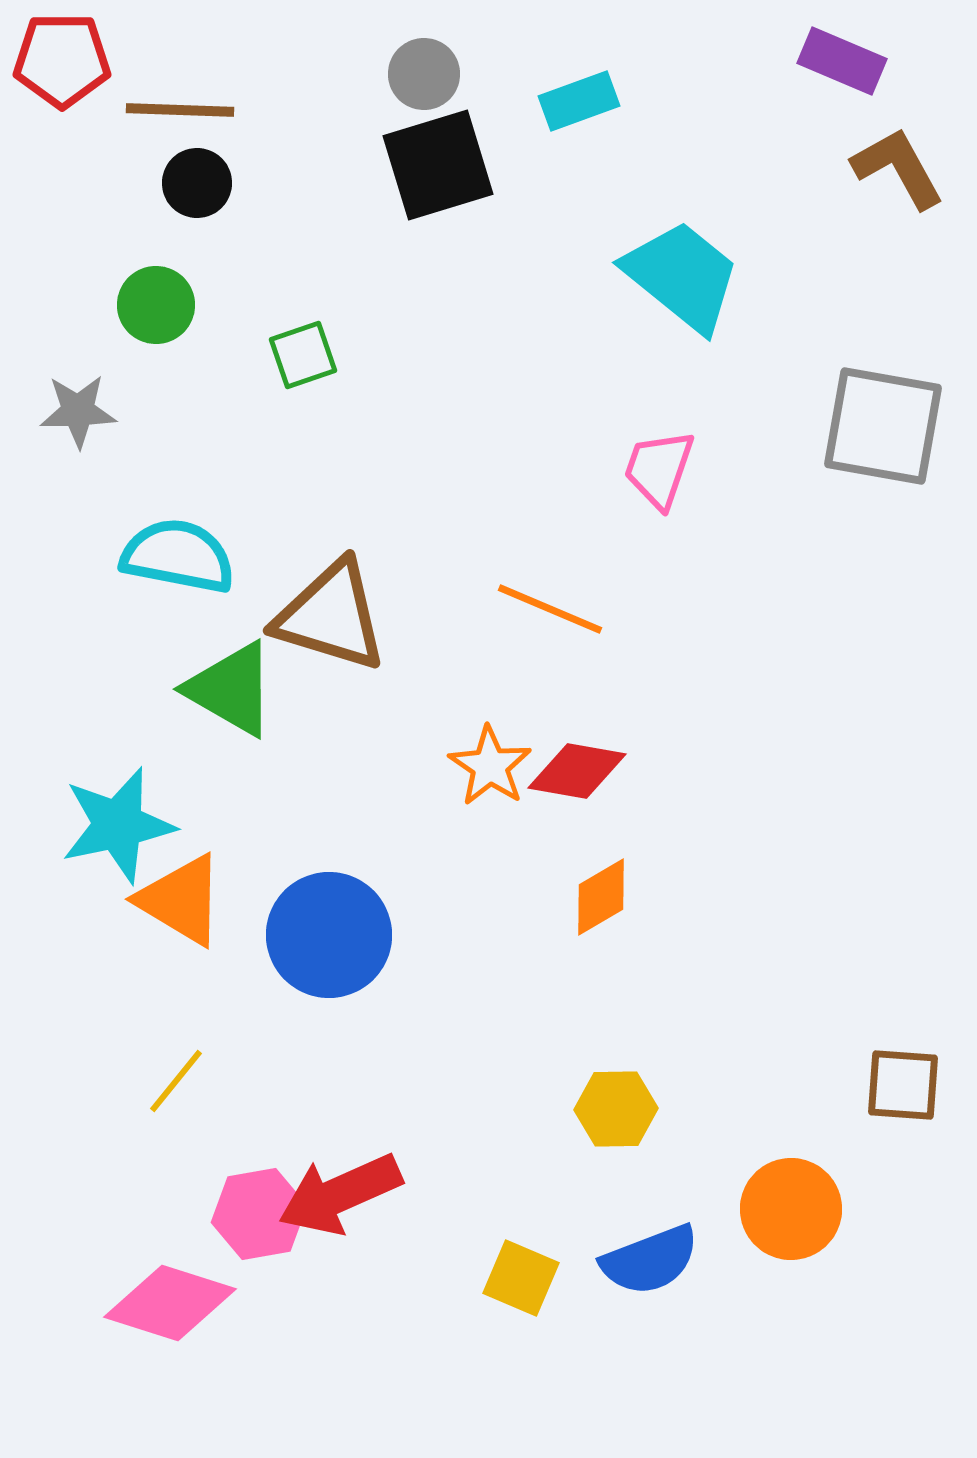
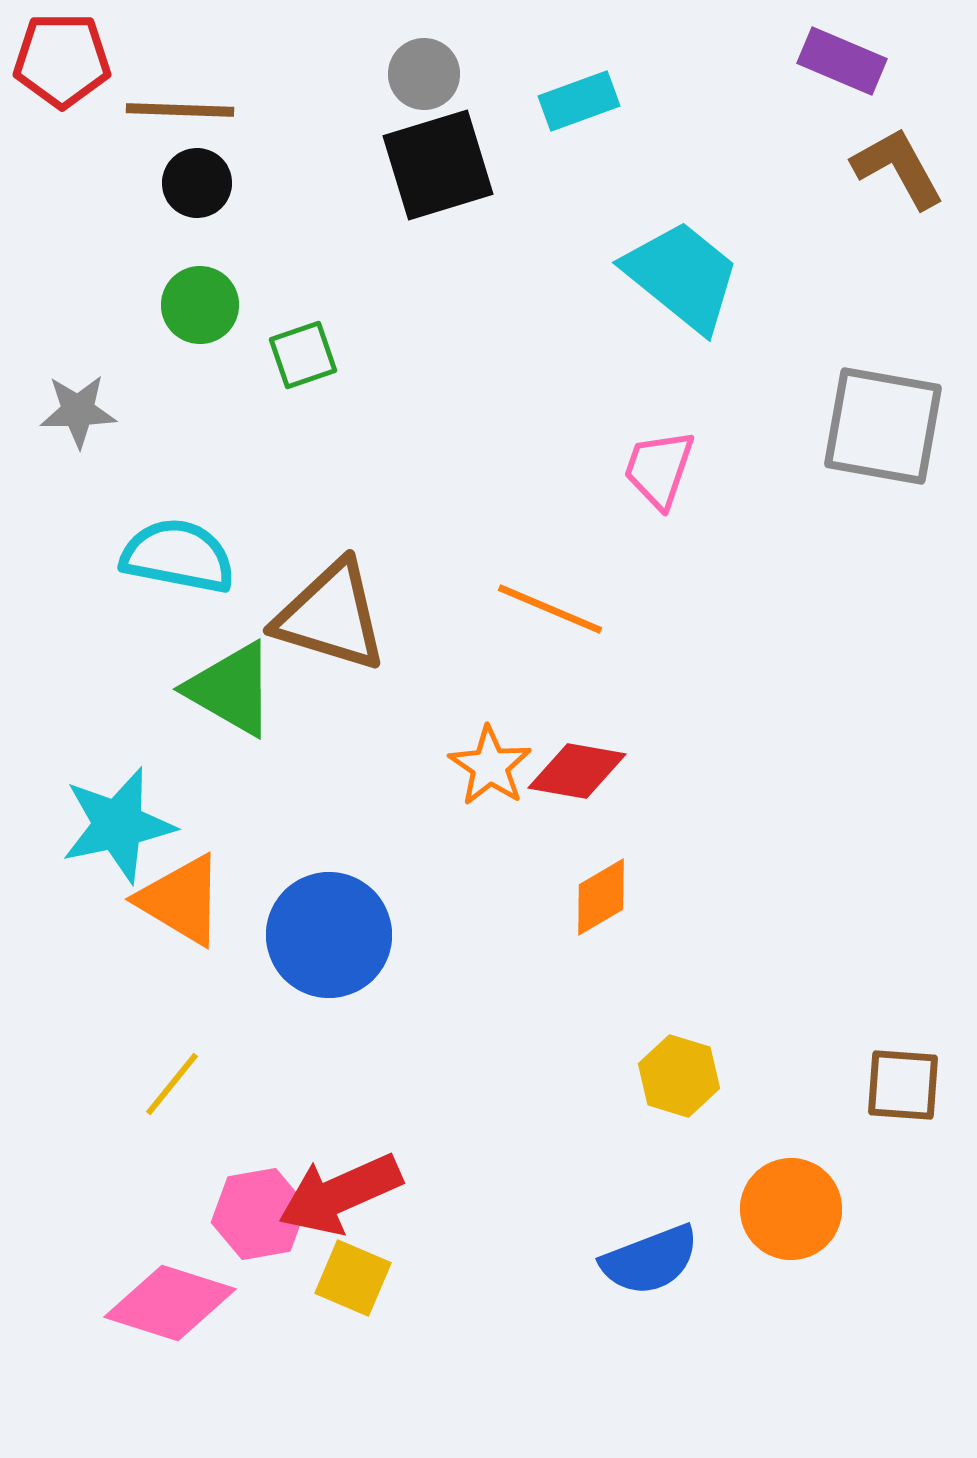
green circle: moved 44 px right
yellow line: moved 4 px left, 3 px down
yellow hexagon: moved 63 px right, 33 px up; rotated 18 degrees clockwise
yellow square: moved 168 px left
